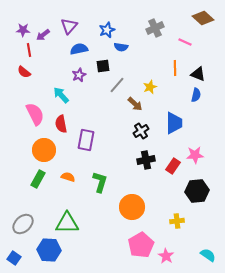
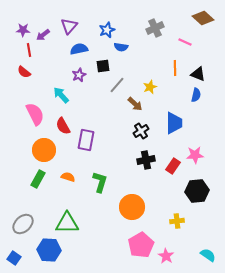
red semicircle at (61, 124): moved 2 px right, 2 px down; rotated 18 degrees counterclockwise
